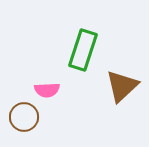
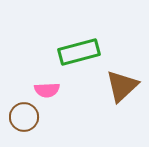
green rectangle: moved 4 px left, 2 px down; rotated 57 degrees clockwise
